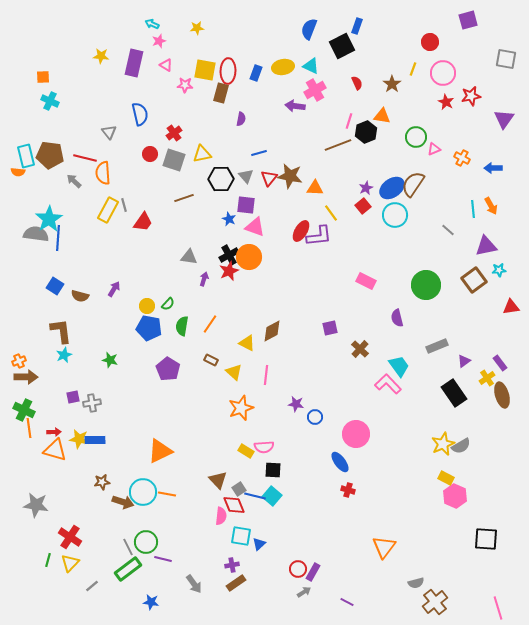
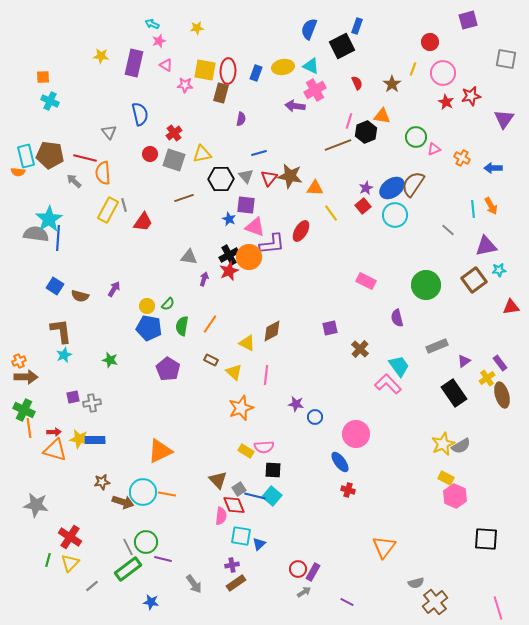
purple L-shape at (319, 236): moved 47 px left, 8 px down
